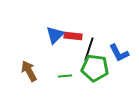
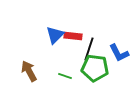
green line: rotated 24 degrees clockwise
